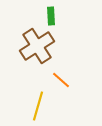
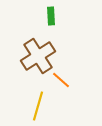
brown cross: moved 1 px right, 10 px down
